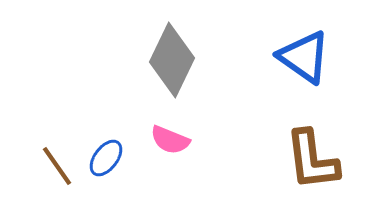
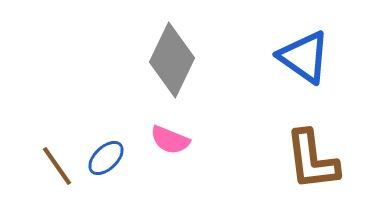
blue ellipse: rotated 9 degrees clockwise
